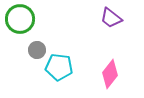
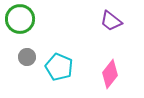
purple trapezoid: moved 3 px down
gray circle: moved 10 px left, 7 px down
cyan pentagon: rotated 16 degrees clockwise
